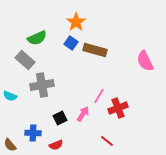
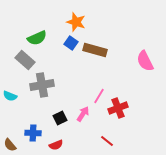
orange star: rotated 18 degrees counterclockwise
